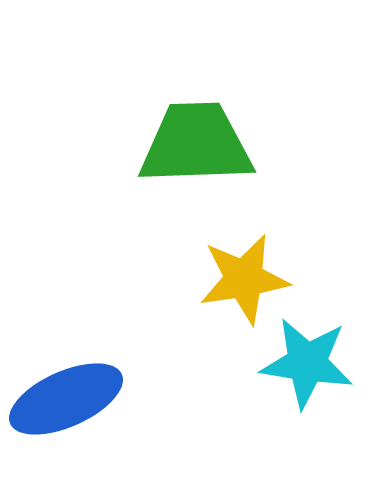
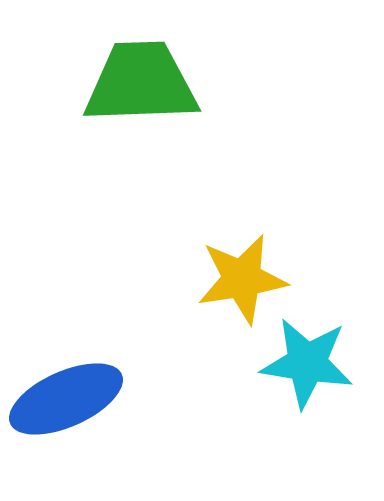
green trapezoid: moved 55 px left, 61 px up
yellow star: moved 2 px left
